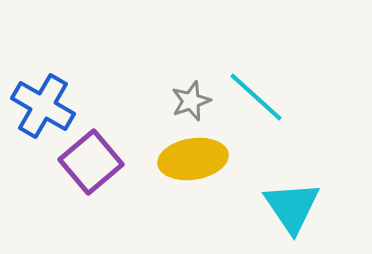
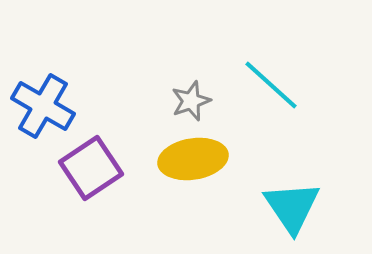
cyan line: moved 15 px right, 12 px up
purple square: moved 6 px down; rotated 6 degrees clockwise
